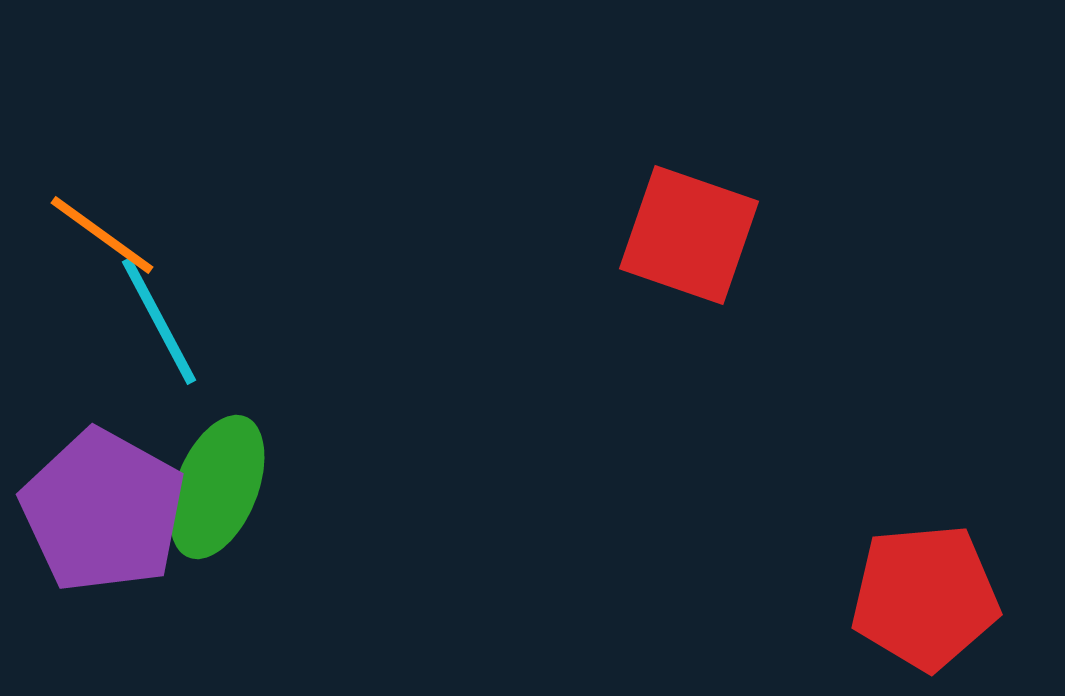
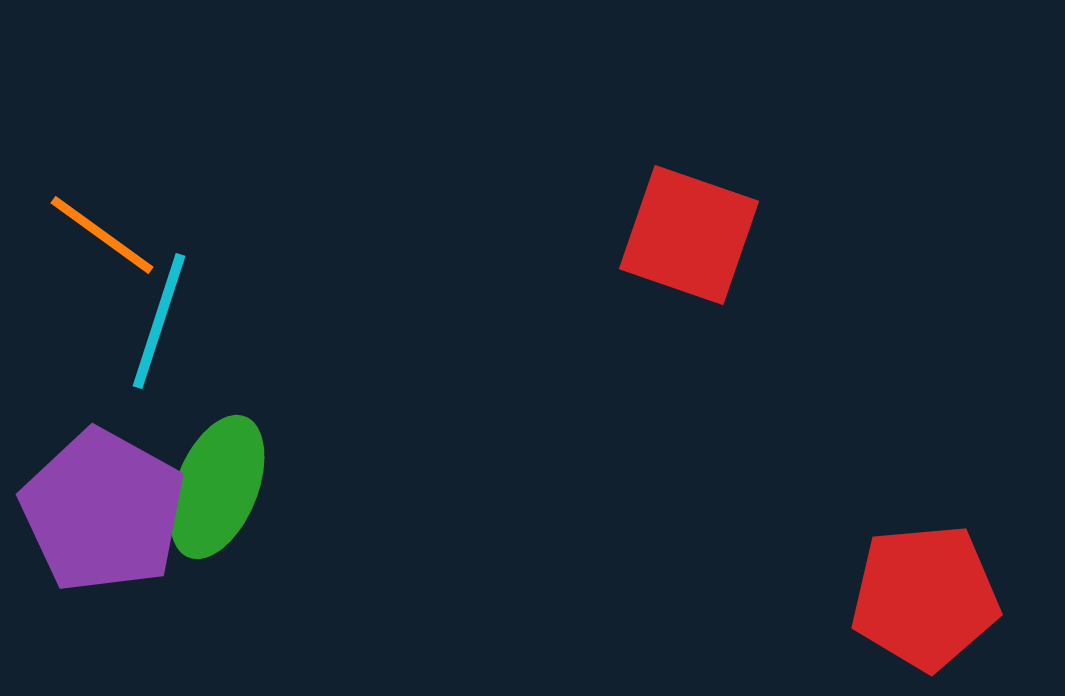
cyan line: rotated 46 degrees clockwise
